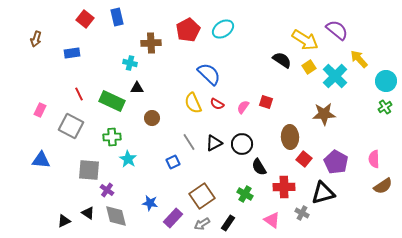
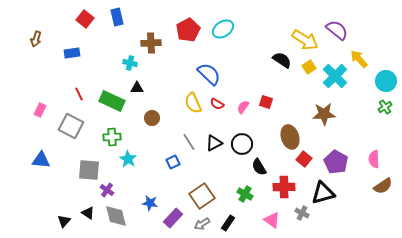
brown ellipse at (290, 137): rotated 15 degrees counterclockwise
black triangle at (64, 221): rotated 24 degrees counterclockwise
